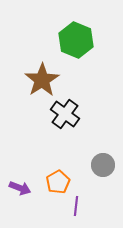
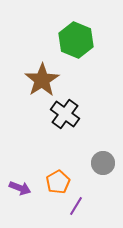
gray circle: moved 2 px up
purple line: rotated 24 degrees clockwise
